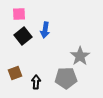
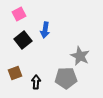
pink square: rotated 24 degrees counterclockwise
black square: moved 4 px down
gray star: rotated 12 degrees counterclockwise
